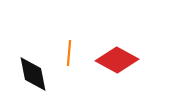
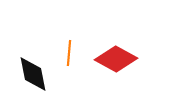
red diamond: moved 1 px left, 1 px up
